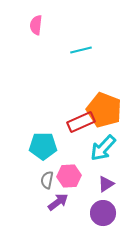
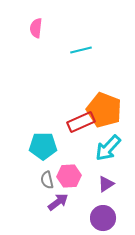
pink semicircle: moved 3 px down
cyan arrow: moved 5 px right
gray semicircle: rotated 24 degrees counterclockwise
purple circle: moved 5 px down
